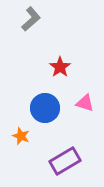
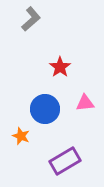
pink triangle: rotated 24 degrees counterclockwise
blue circle: moved 1 px down
